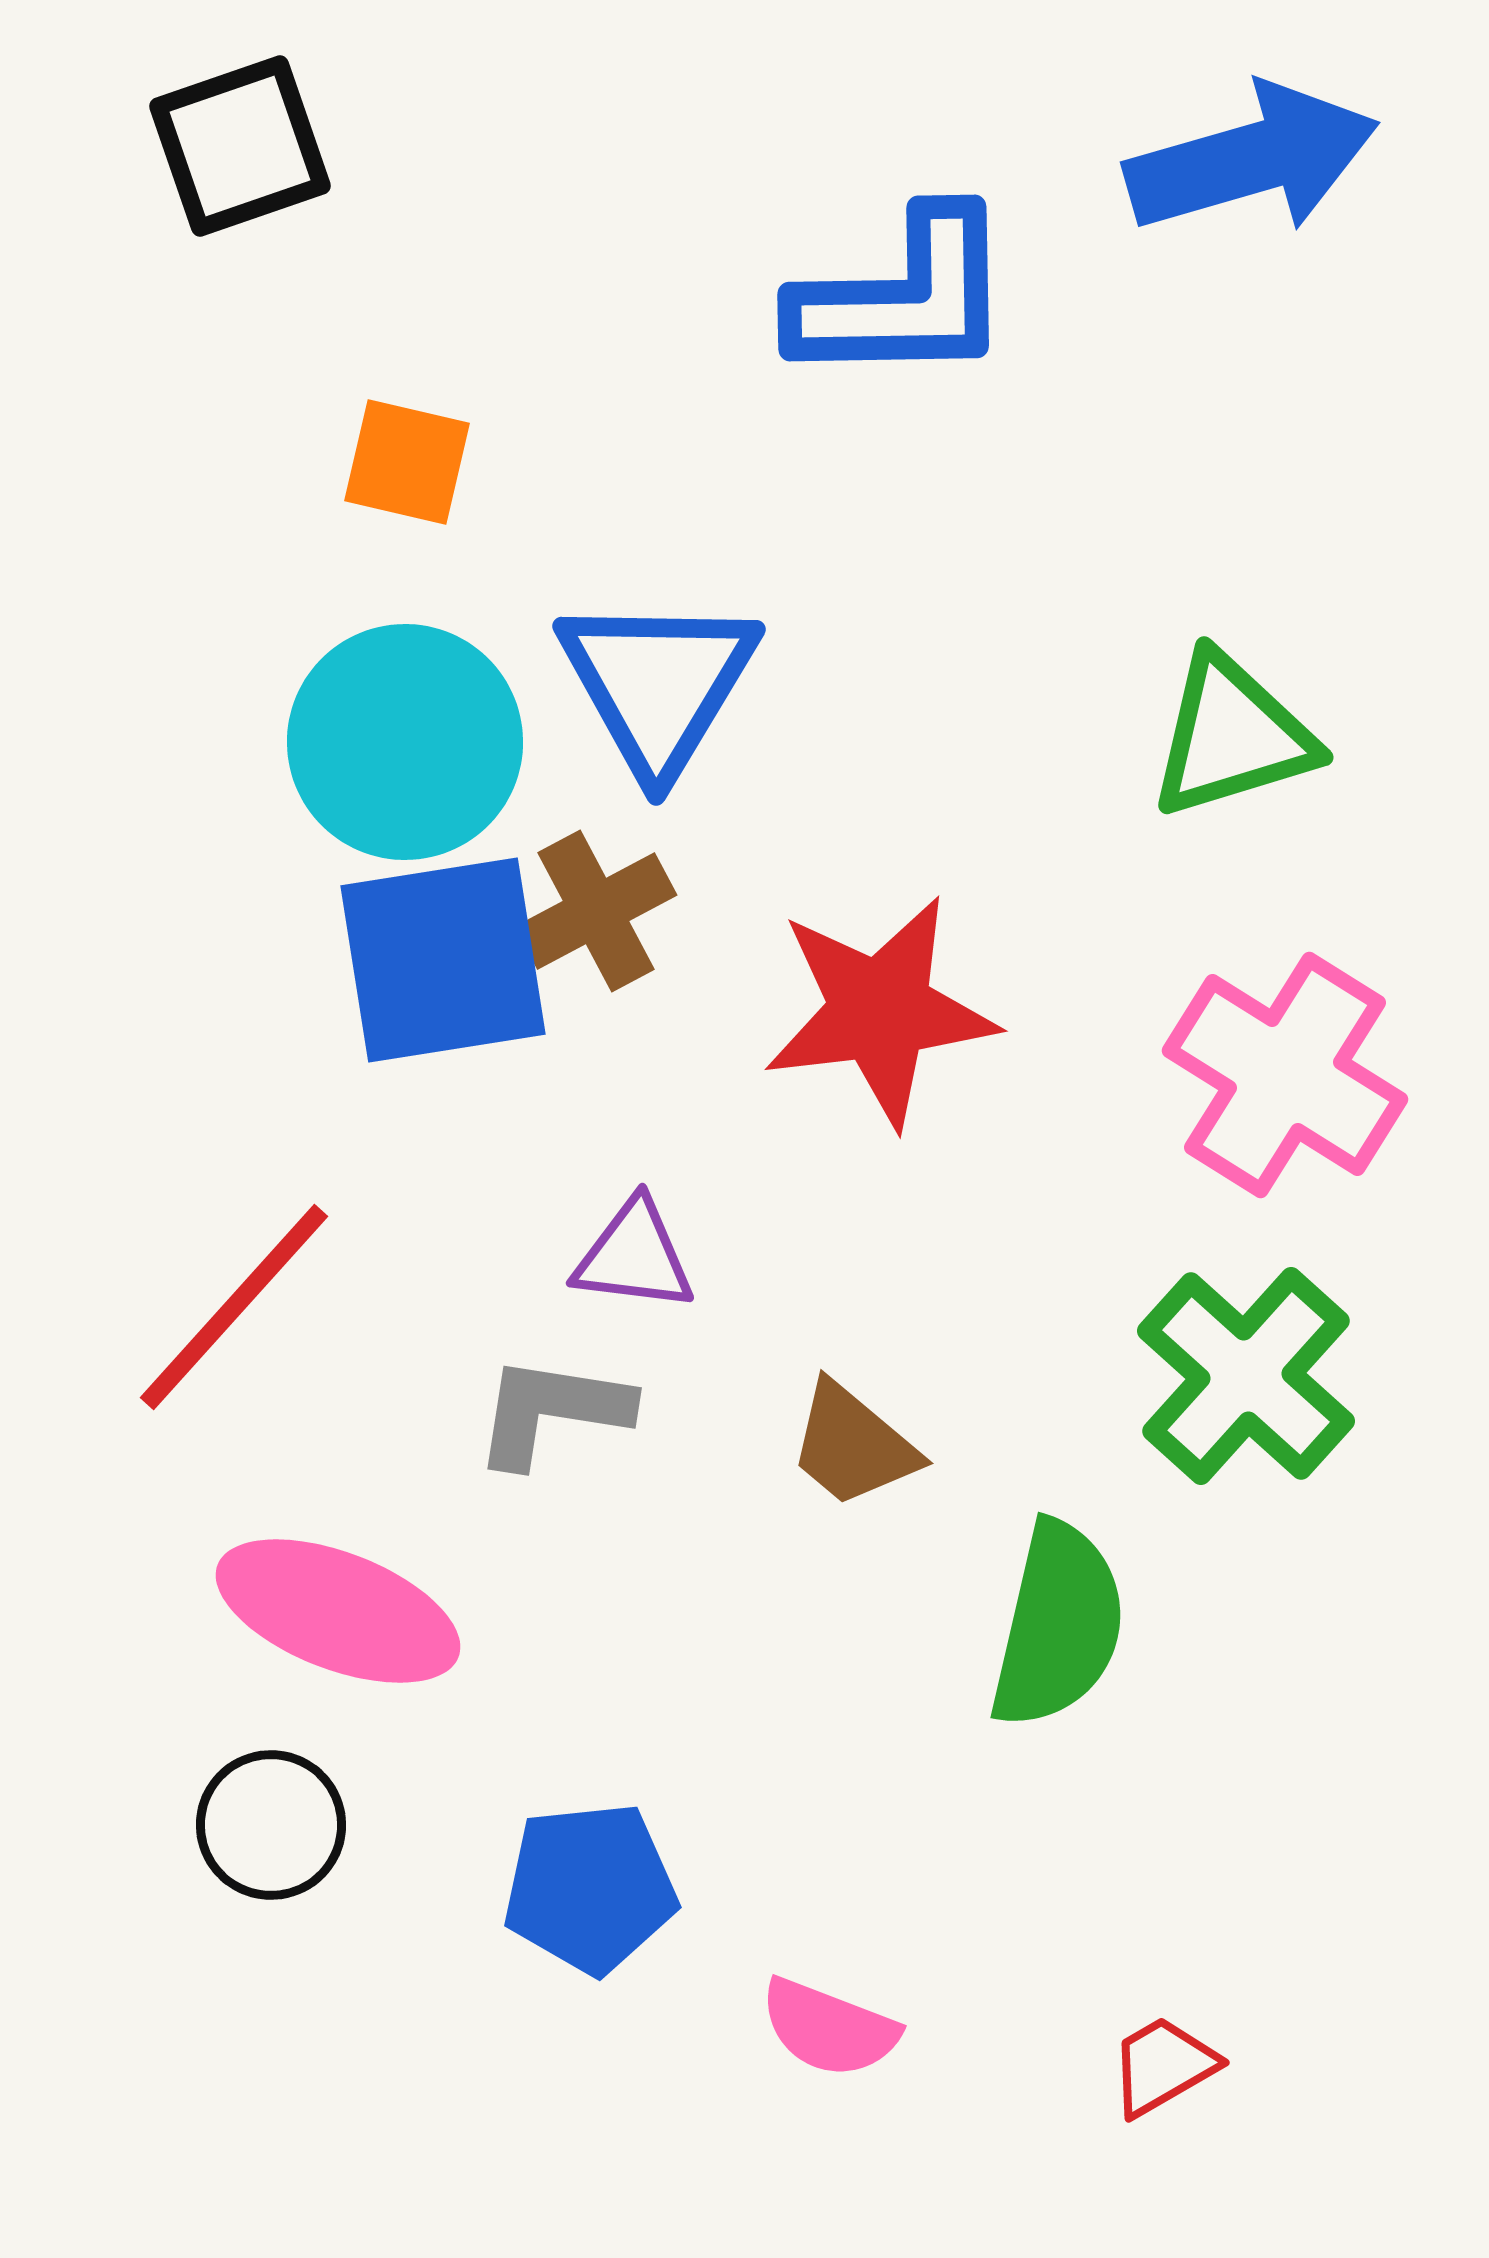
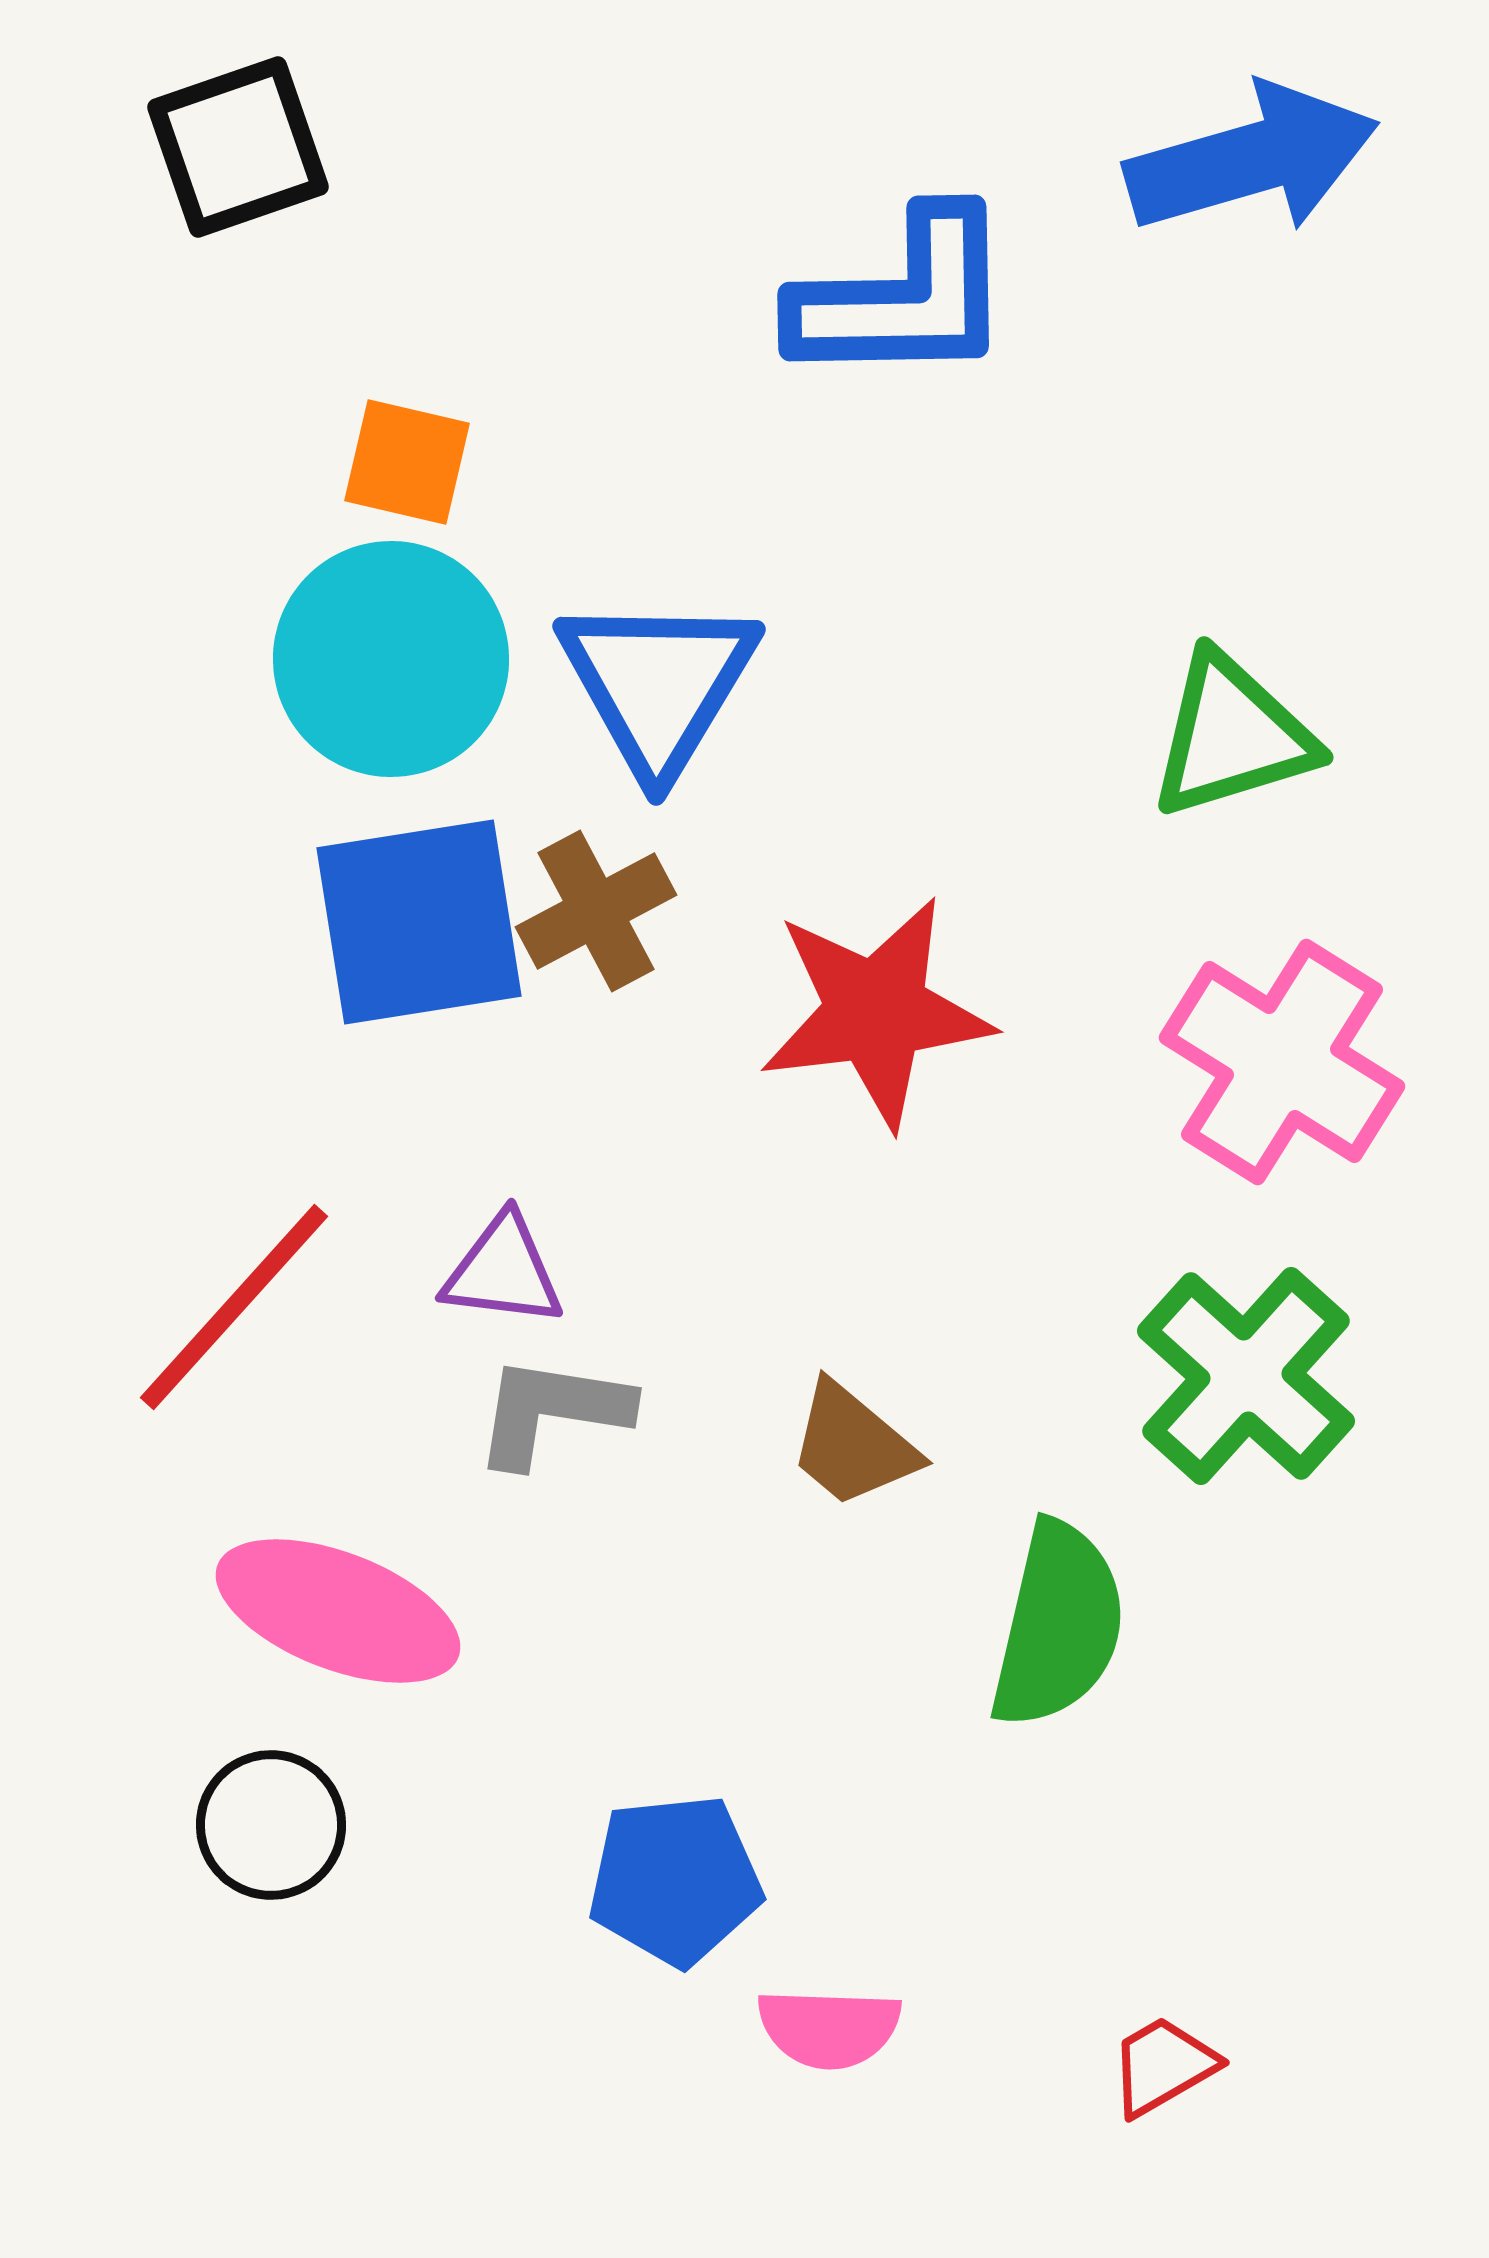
black square: moved 2 px left, 1 px down
cyan circle: moved 14 px left, 83 px up
blue square: moved 24 px left, 38 px up
red star: moved 4 px left, 1 px down
pink cross: moved 3 px left, 13 px up
purple triangle: moved 131 px left, 15 px down
blue pentagon: moved 85 px right, 8 px up
pink semicircle: rotated 19 degrees counterclockwise
